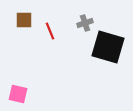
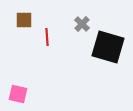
gray cross: moved 3 px left, 1 px down; rotated 28 degrees counterclockwise
red line: moved 3 px left, 6 px down; rotated 18 degrees clockwise
